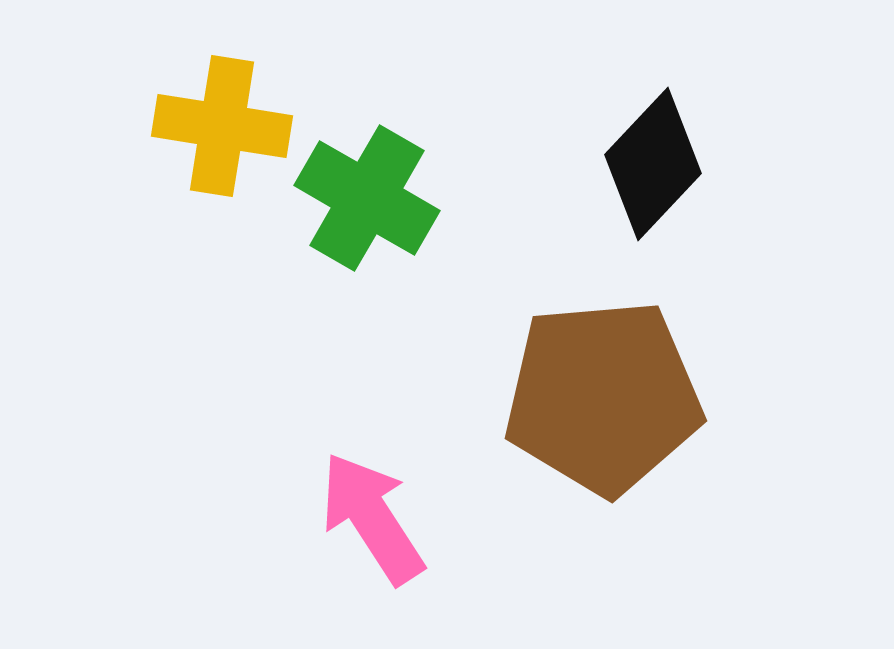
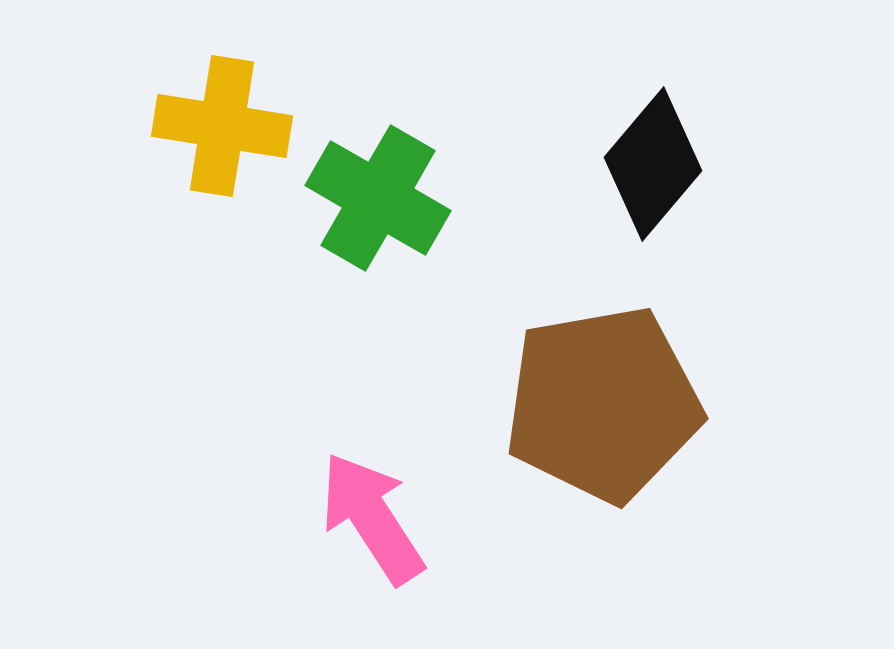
black diamond: rotated 3 degrees counterclockwise
green cross: moved 11 px right
brown pentagon: moved 7 px down; rotated 5 degrees counterclockwise
